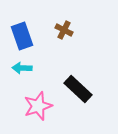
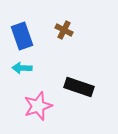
black rectangle: moved 1 px right, 2 px up; rotated 24 degrees counterclockwise
